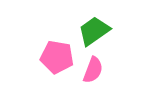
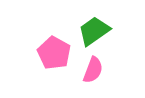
pink pentagon: moved 3 px left, 4 px up; rotated 20 degrees clockwise
